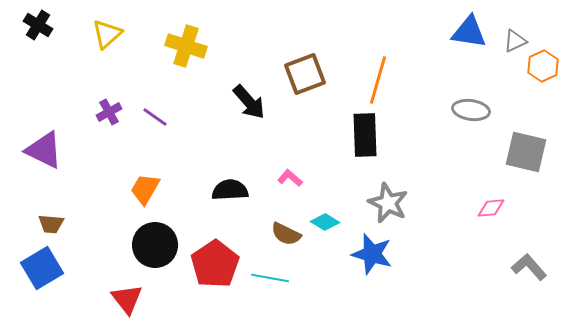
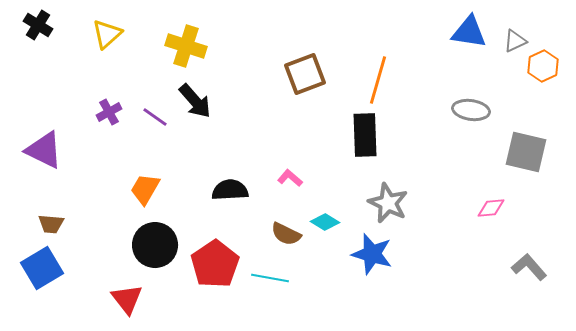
black arrow: moved 54 px left, 1 px up
